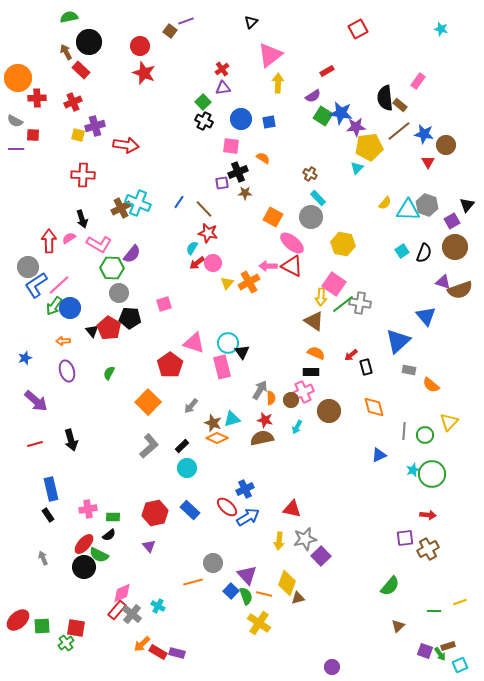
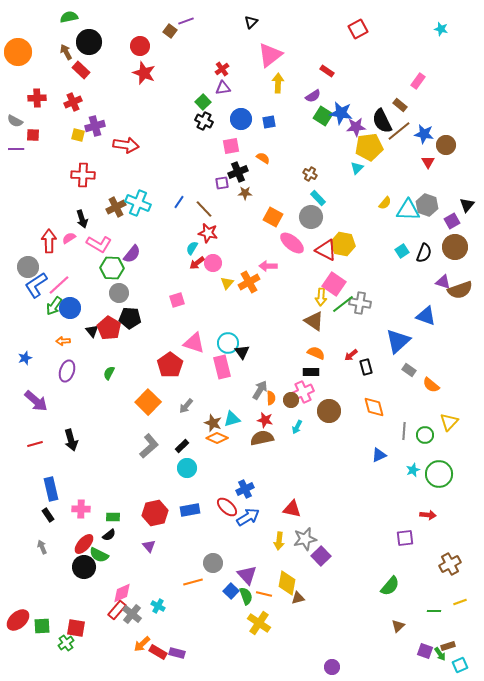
red rectangle at (327, 71): rotated 64 degrees clockwise
orange circle at (18, 78): moved 26 px up
black semicircle at (385, 98): moved 3 px left, 23 px down; rotated 20 degrees counterclockwise
pink square at (231, 146): rotated 18 degrees counterclockwise
brown cross at (121, 208): moved 5 px left, 1 px up
red triangle at (292, 266): moved 34 px right, 16 px up
pink square at (164, 304): moved 13 px right, 4 px up
blue triangle at (426, 316): rotated 30 degrees counterclockwise
gray rectangle at (409, 370): rotated 24 degrees clockwise
purple ellipse at (67, 371): rotated 35 degrees clockwise
gray arrow at (191, 406): moved 5 px left
green circle at (432, 474): moved 7 px right
pink cross at (88, 509): moved 7 px left; rotated 12 degrees clockwise
blue rectangle at (190, 510): rotated 54 degrees counterclockwise
brown cross at (428, 549): moved 22 px right, 15 px down
gray arrow at (43, 558): moved 1 px left, 11 px up
yellow diamond at (287, 583): rotated 10 degrees counterclockwise
